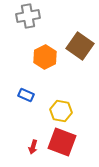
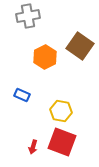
blue rectangle: moved 4 px left
